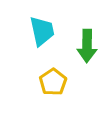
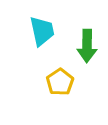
yellow pentagon: moved 7 px right
